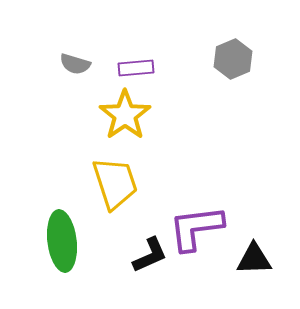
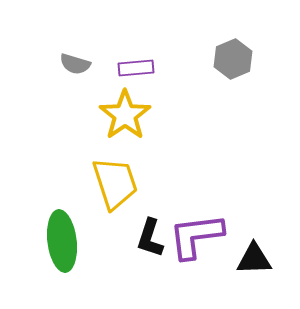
purple L-shape: moved 8 px down
black L-shape: moved 17 px up; rotated 132 degrees clockwise
